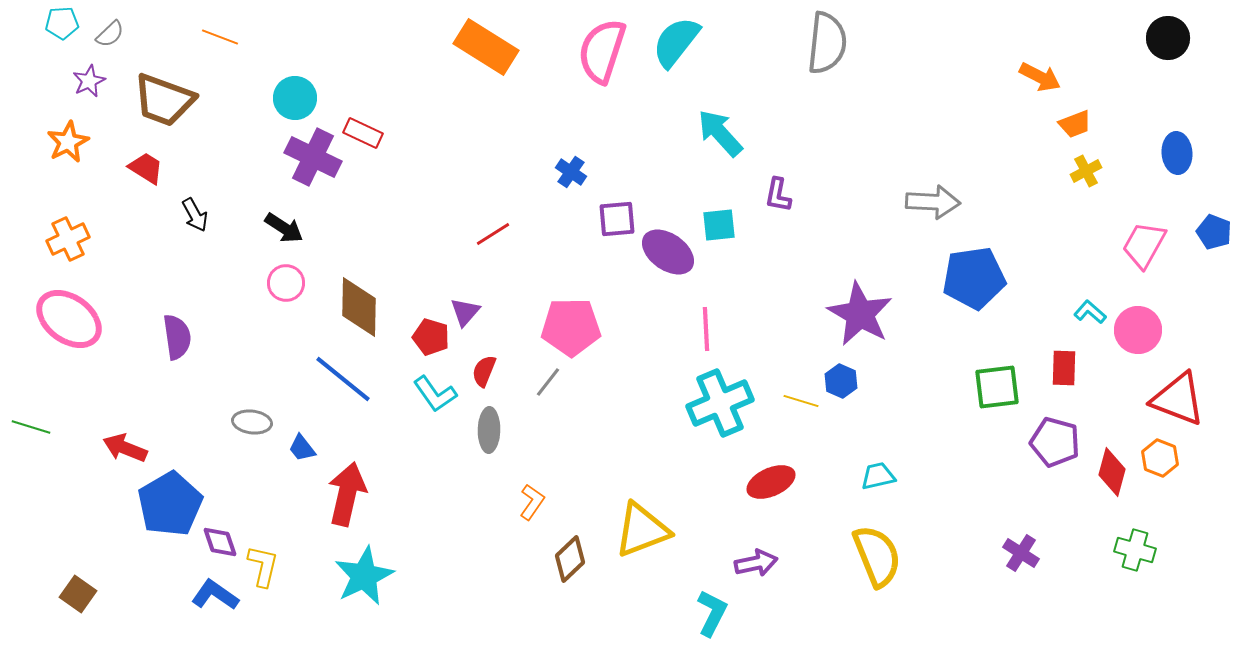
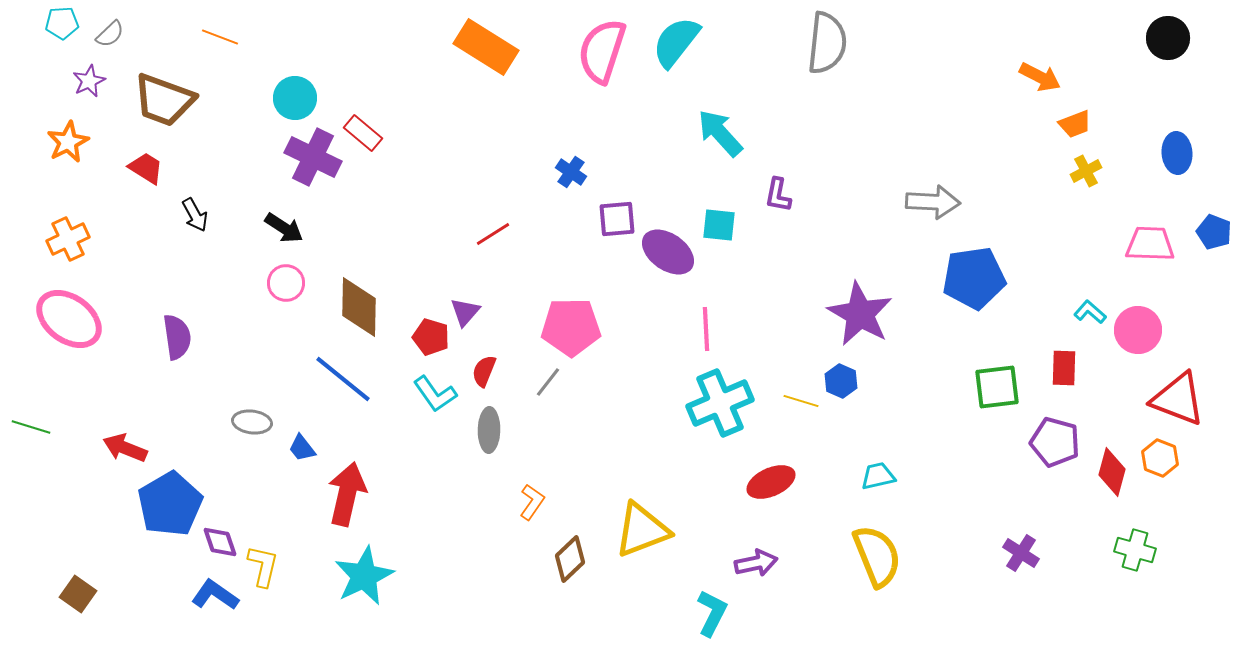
red rectangle at (363, 133): rotated 15 degrees clockwise
cyan square at (719, 225): rotated 12 degrees clockwise
pink trapezoid at (1144, 245): moved 6 px right, 1 px up; rotated 63 degrees clockwise
